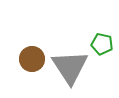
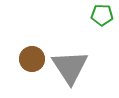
green pentagon: moved 29 px up; rotated 10 degrees counterclockwise
